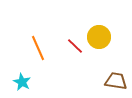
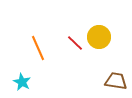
red line: moved 3 px up
